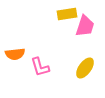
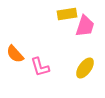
orange semicircle: rotated 54 degrees clockwise
